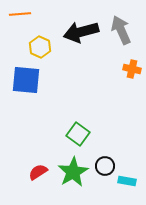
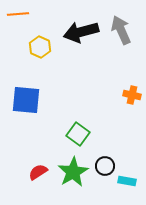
orange line: moved 2 px left
orange cross: moved 26 px down
blue square: moved 20 px down
